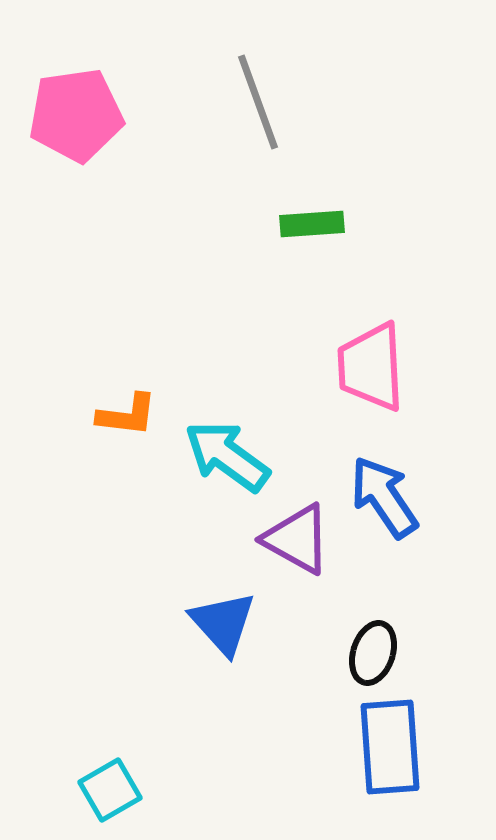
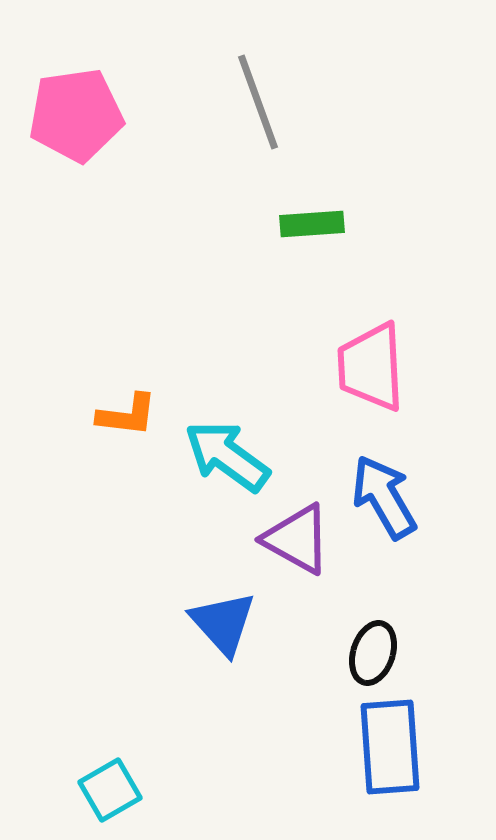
blue arrow: rotated 4 degrees clockwise
